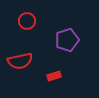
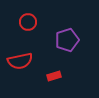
red circle: moved 1 px right, 1 px down
